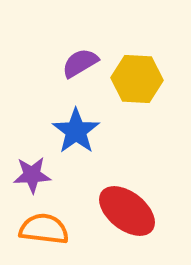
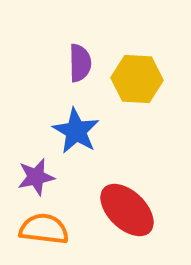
purple semicircle: rotated 120 degrees clockwise
blue star: rotated 6 degrees counterclockwise
purple star: moved 4 px right, 2 px down; rotated 9 degrees counterclockwise
red ellipse: moved 1 px up; rotated 6 degrees clockwise
